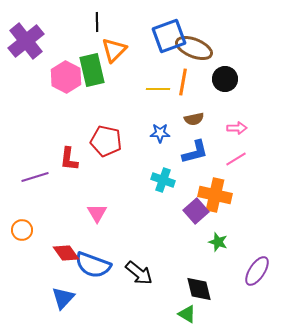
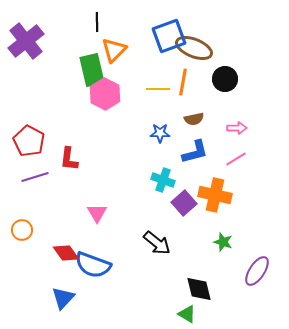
pink hexagon: moved 39 px right, 17 px down
red pentagon: moved 77 px left; rotated 16 degrees clockwise
purple square: moved 12 px left, 8 px up
green star: moved 5 px right
black arrow: moved 18 px right, 30 px up
